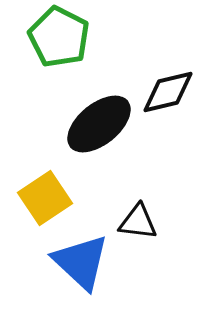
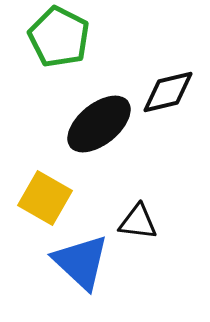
yellow square: rotated 26 degrees counterclockwise
